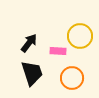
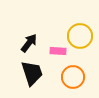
orange circle: moved 1 px right, 1 px up
